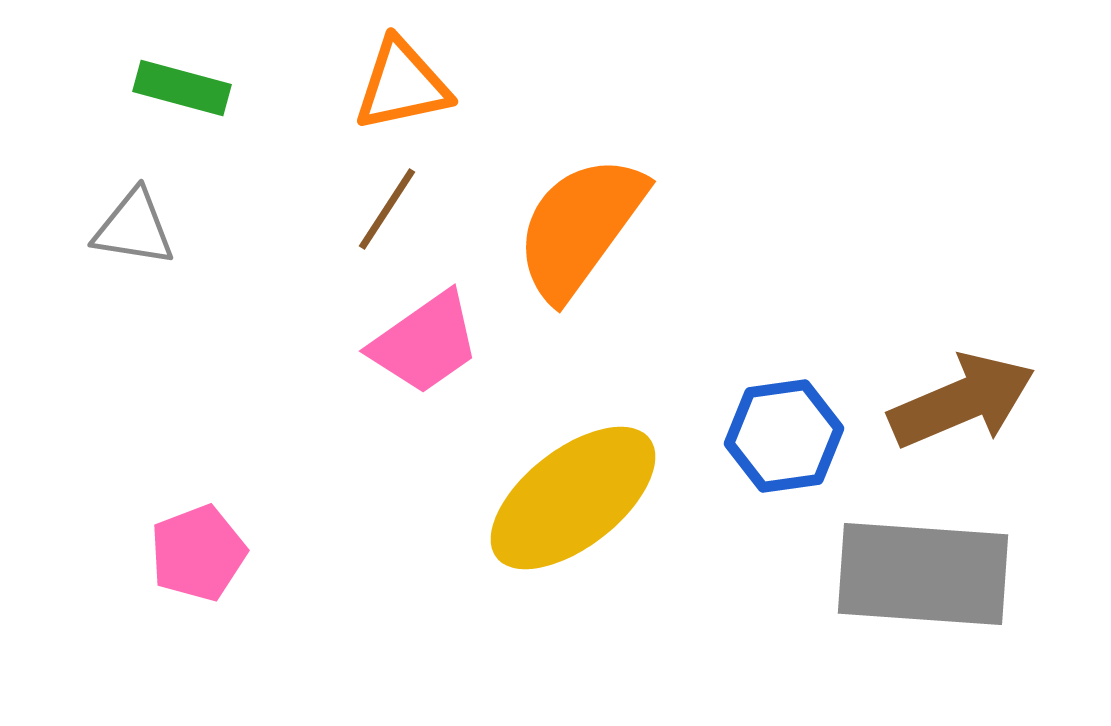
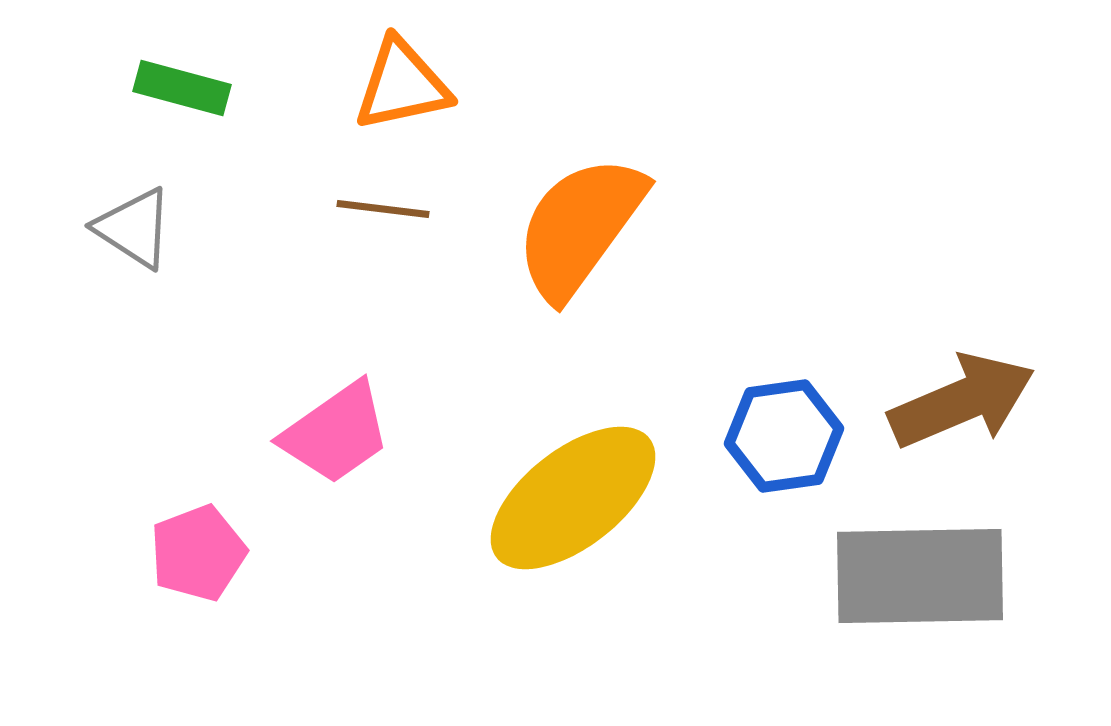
brown line: moved 4 px left; rotated 64 degrees clockwise
gray triangle: rotated 24 degrees clockwise
pink trapezoid: moved 89 px left, 90 px down
gray rectangle: moved 3 px left, 2 px down; rotated 5 degrees counterclockwise
